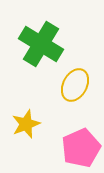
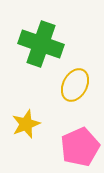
green cross: rotated 12 degrees counterclockwise
pink pentagon: moved 1 px left, 1 px up
